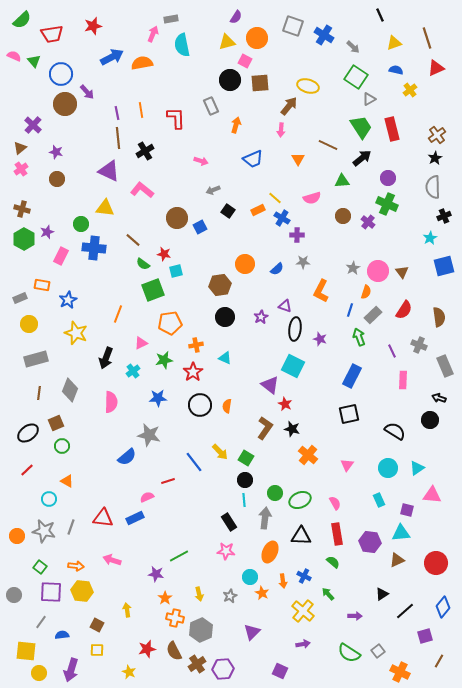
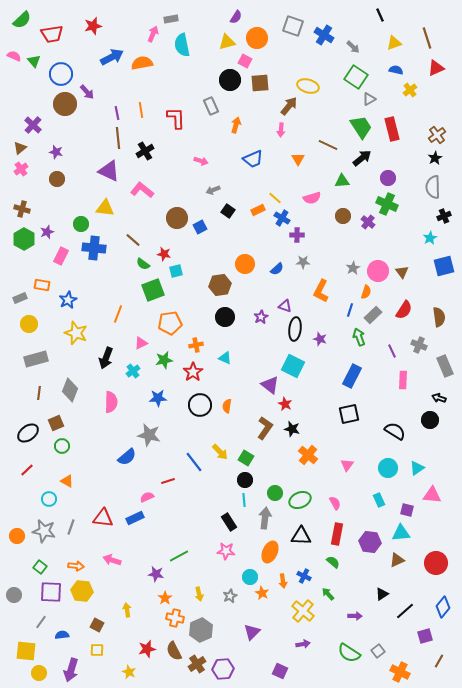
red rectangle at (337, 534): rotated 20 degrees clockwise
